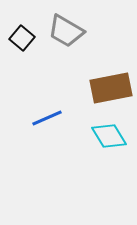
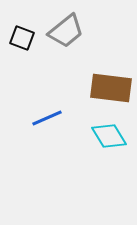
gray trapezoid: rotated 69 degrees counterclockwise
black square: rotated 20 degrees counterclockwise
brown rectangle: rotated 18 degrees clockwise
